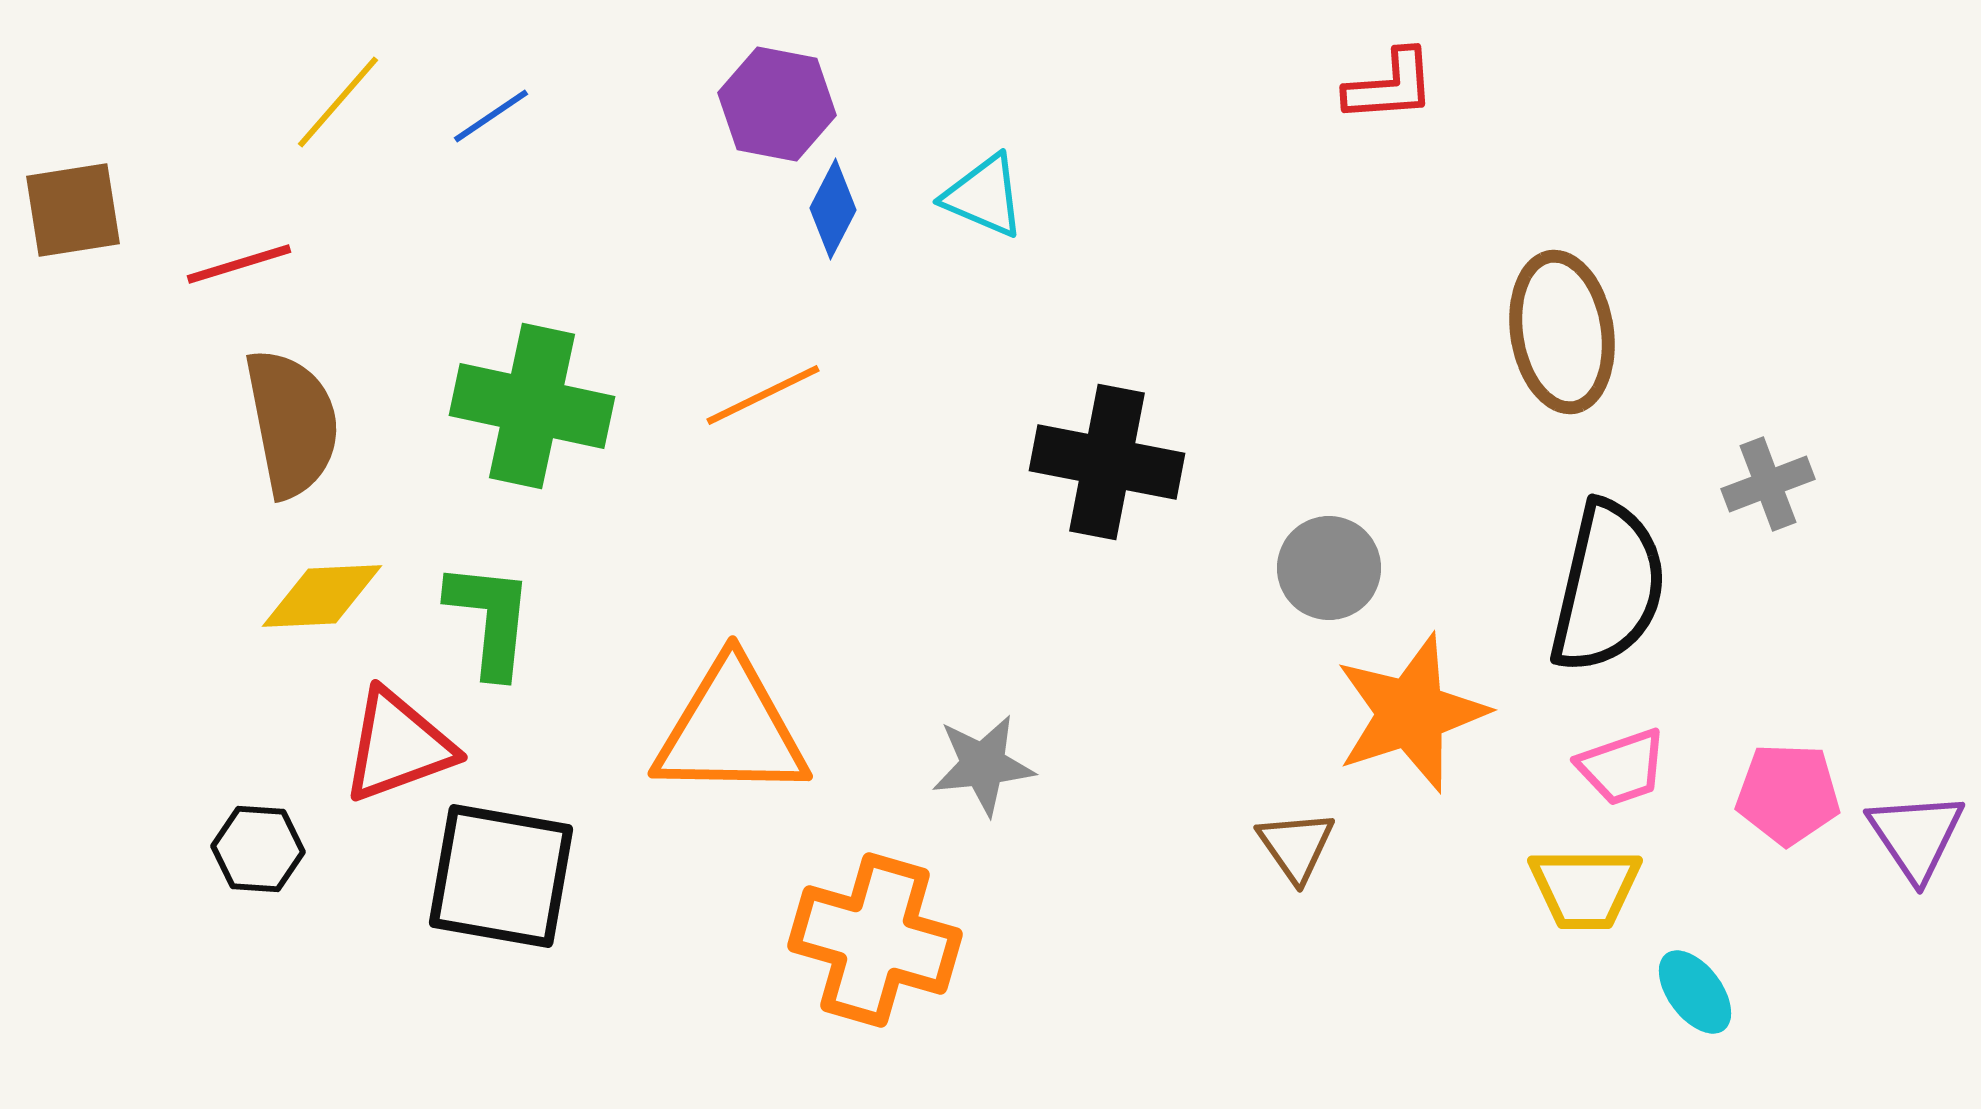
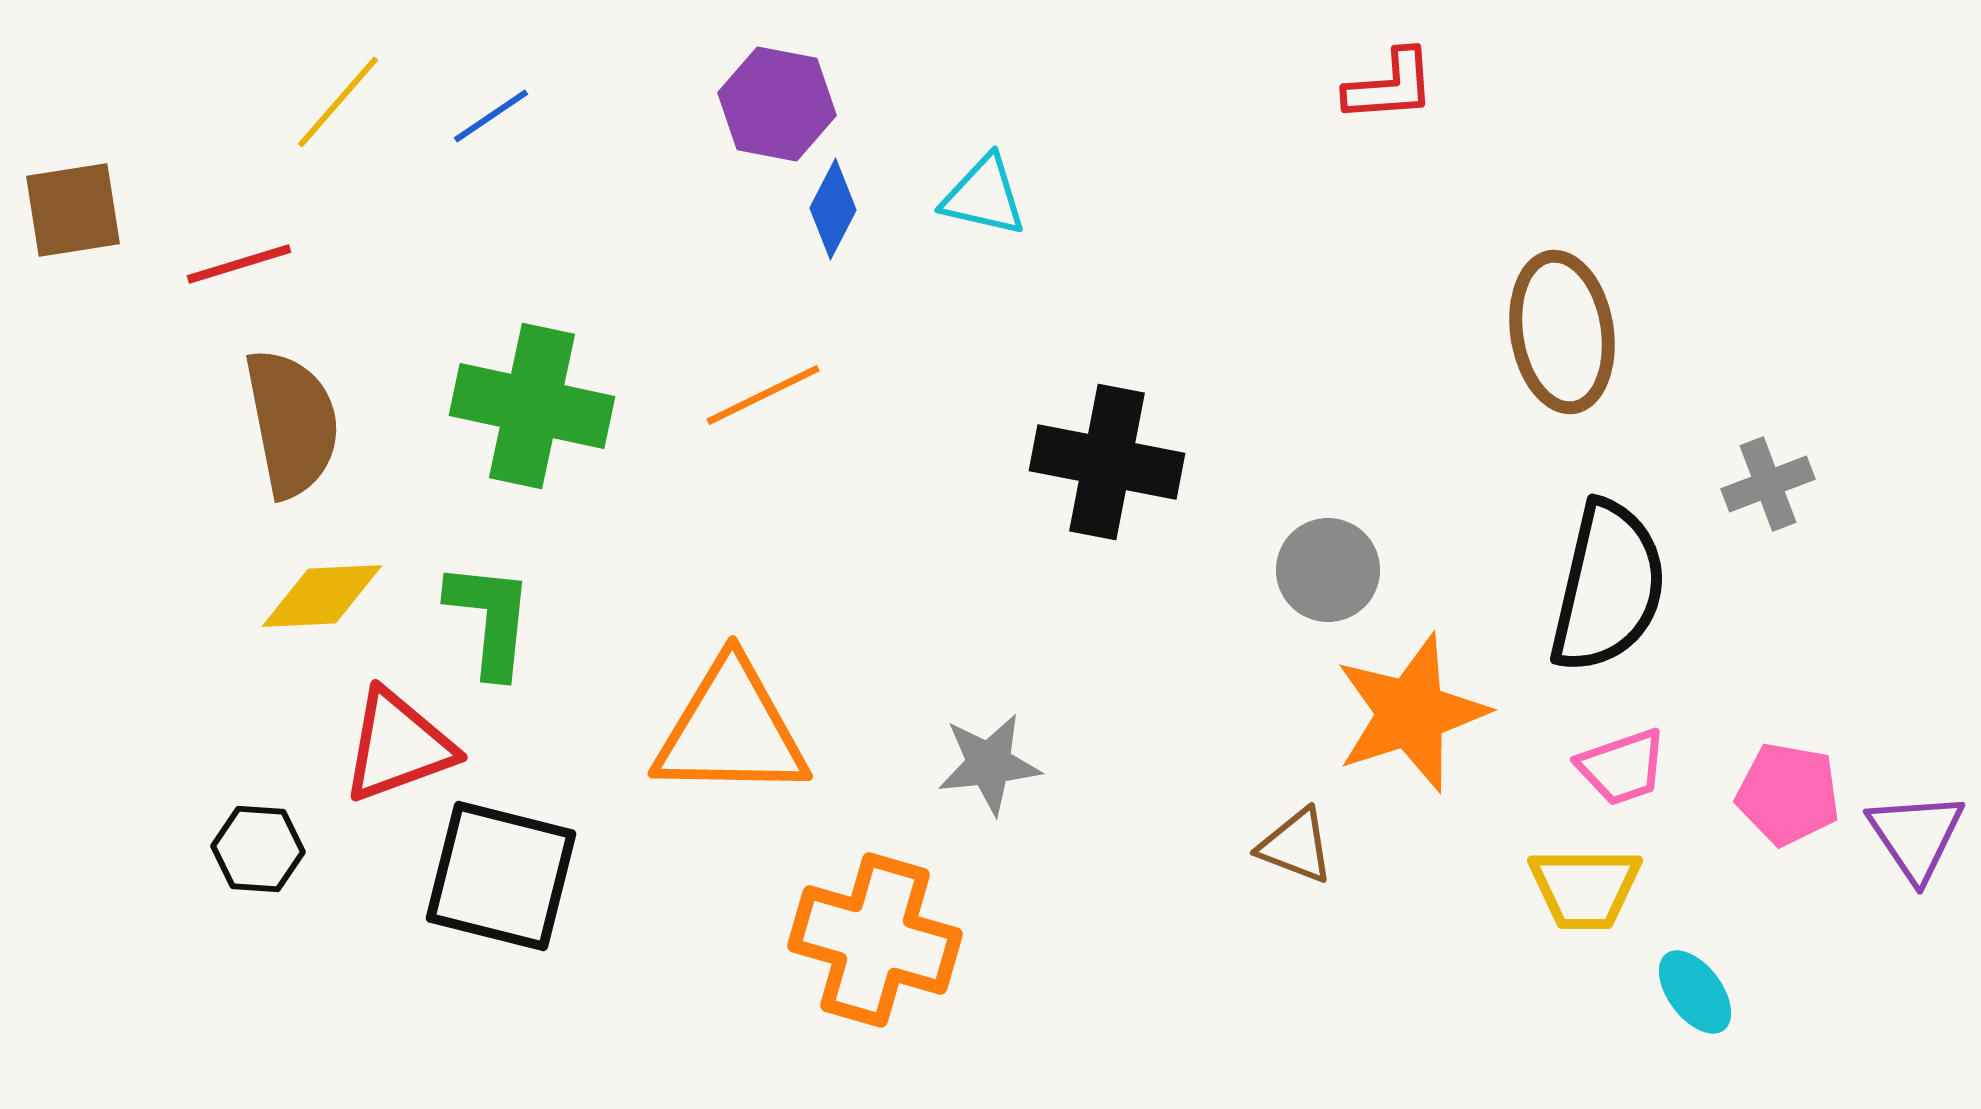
cyan triangle: rotated 10 degrees counterclockwise
gray circle: moved 1 px left, 2 px down
gray star: moved 6 px right, 1 px up
pink pentagon: rotated 8 degrees clockwise
brown triangle: rotated 34 degrees counterclockwise
black square: rotated 4 degrees clockwise
